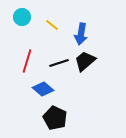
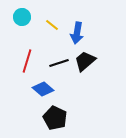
blue arrow: moved 4 px left, 1 px up
